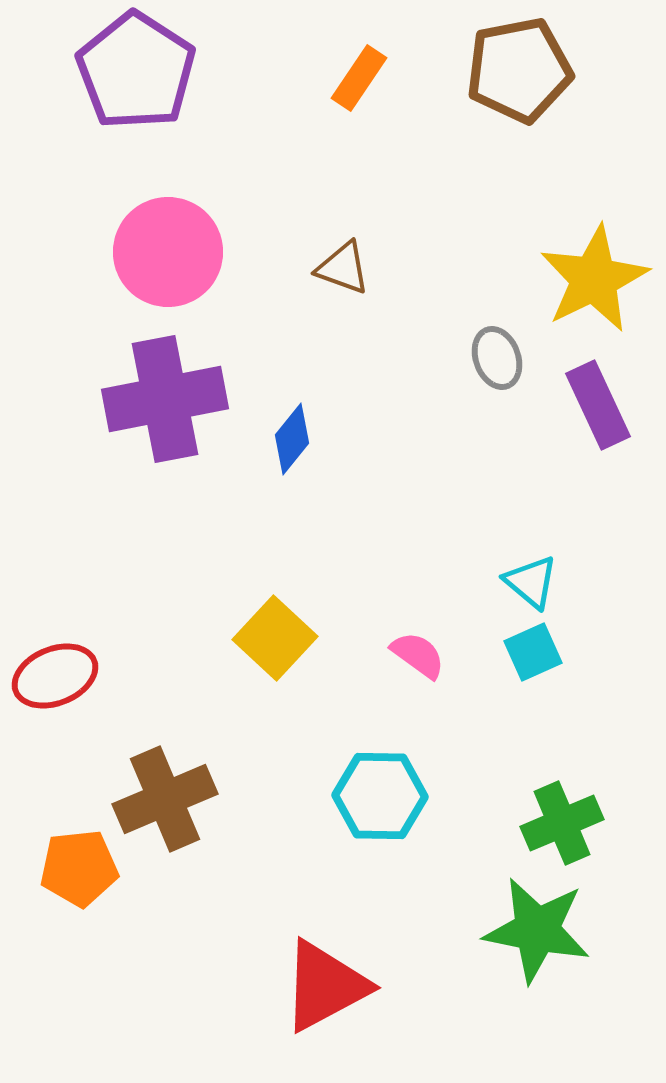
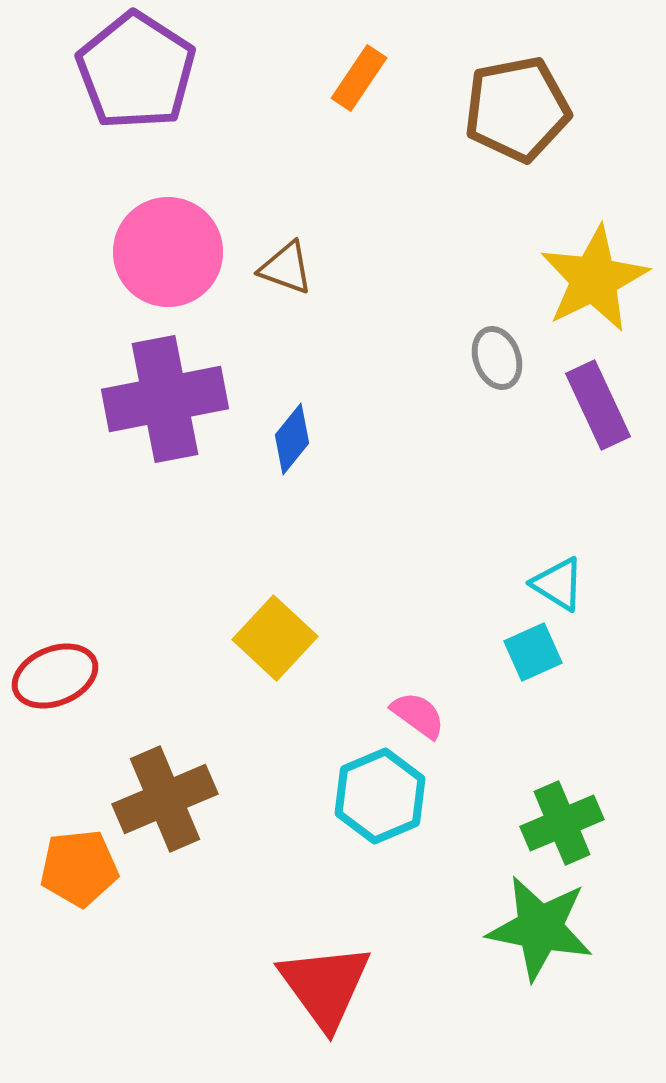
brown pentagon: moved 2 px left, 39 px down
brown triangle: moved 57 px left
cyan triangle: moved 27 px right, 2 px down; rotated 8 degrees counterclockwise
pink semicircle: moved 60 px down
cyan hexagon: rotated 24 degrees counterclockwise
green star: moved 3 px right, 2 px up
red triangle: rotated 38 degrees counterclockwise
